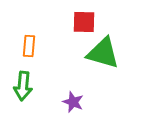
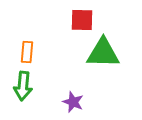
red square: moved 2 px left, 2 px up
orange rectangle: moved 2 px left, 6 px down
green triangle: rotated 15 degrees counterclockwise
